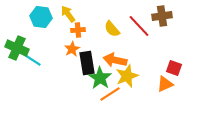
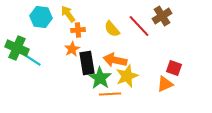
brown cross: rotated 24 degrees counterclockwise
orange line: rotated 30 degrees clockwise
